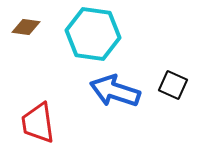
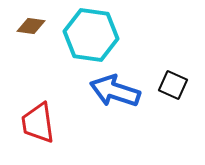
brown diamond: moved 5 px right, 1 px up
cyan hexagon: moved 2 px left, 1 px down
